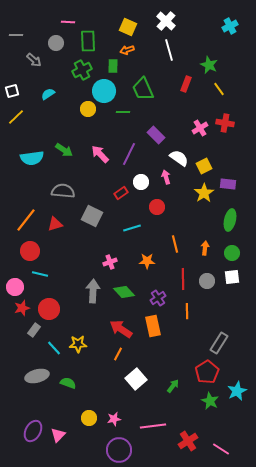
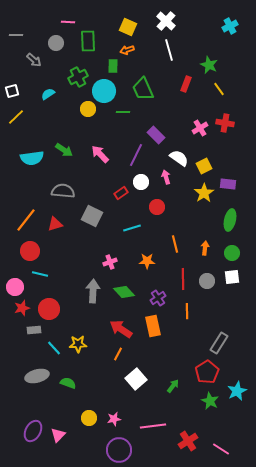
green cross at (82, 70): moved 4 px left, 7 px down
purple line at (129, 154): moved 7 px right, 1 px down
gray rectangle at (34, 330): rotated 48 degrees clockwise
